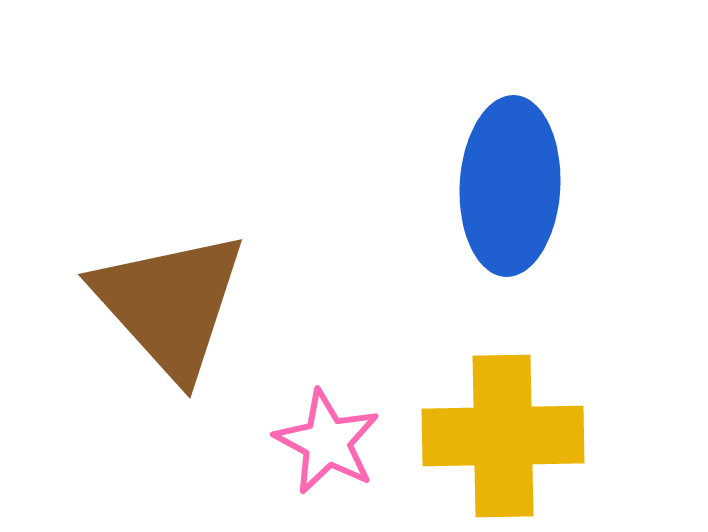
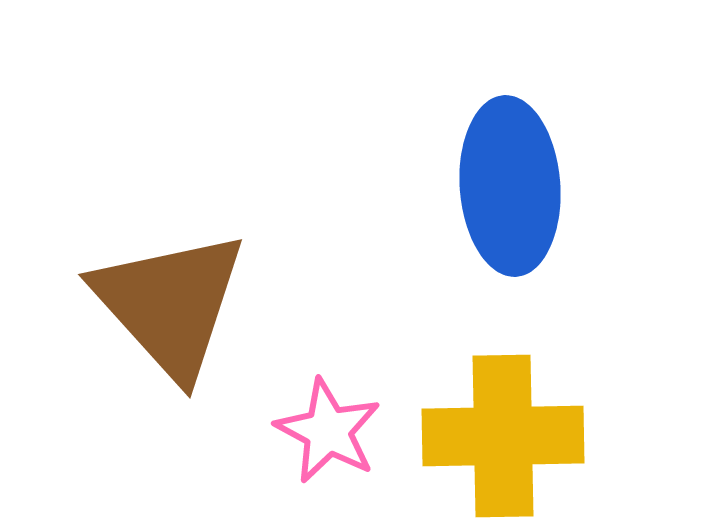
blue ellipse: rotated 7 degrees counterclockwise
pink star: moved 1 px right, 11 px up
